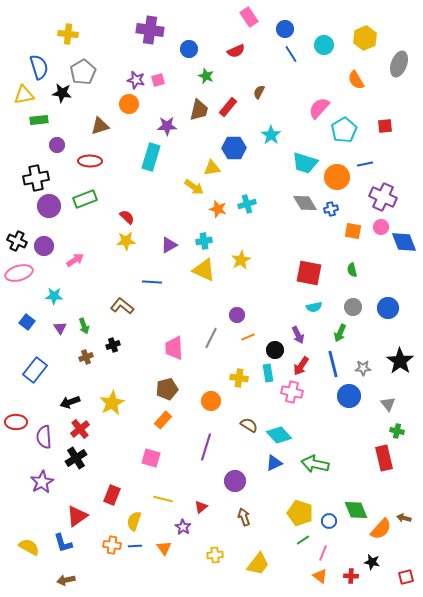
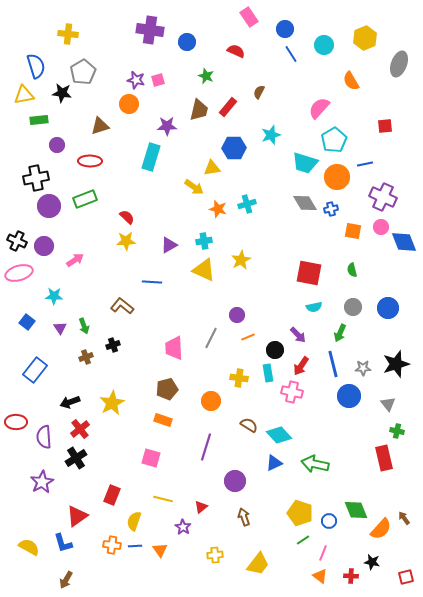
blue circle at (189, 49): moved 2 px left, 7 px up
red semicircle at (236, 51): rotated 132 degrees counterclockwise
blue semicircle at (39, 67): moved 3 px left, 1 px up
orange semicircle at (356, 80): moved 5 px left, 1 px down
cyan pentagon at (344, 130): moved 10 px left, 10 px down
cyan star at (271, 135): rotated 18 degrees clockwise
purple arrow at (298, 335): rotated 18 degrees counterclockwise
black star at (400, 361): moved 4 px left, 3 px down; rotated 20 degrees clockwise
orange rectangle at (163, 420): rotated 66 degrees clockwise
brown arrow at (404, 518): rotated 40 degrees clockwise
orange triangle at (164, 548): moved 4 px left, 2 px down
brown arrow at (66, 580): rotated 48 degrees counterclockwise
